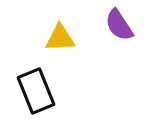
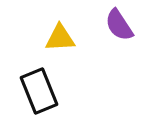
black rectangle: moved 3 px right
